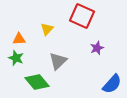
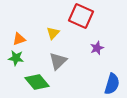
red square: moved 1 px left
yellow triangle: moved 6 px right, 4 px down
orange triangle: rotated 16 degrees counterclockwise
green star: rotated 14 degrees counterclockwise
blue semicircle: rotated 25 degrees counterclockwise
